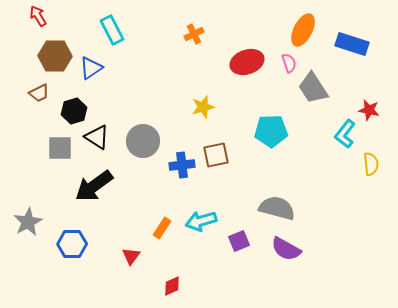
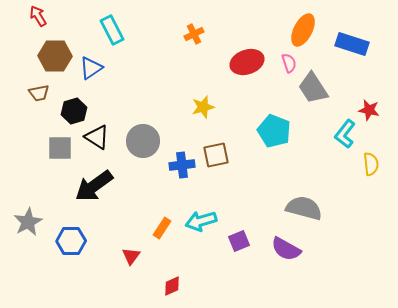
brown trapezoid: rotated 15 degrees clockwise
cyan pentagon: moved 3 px right; rotated 24 degrees clockwise
gray semicircle: moved 27 px right
blue hexagon: moved 1 px left, 3 px up
